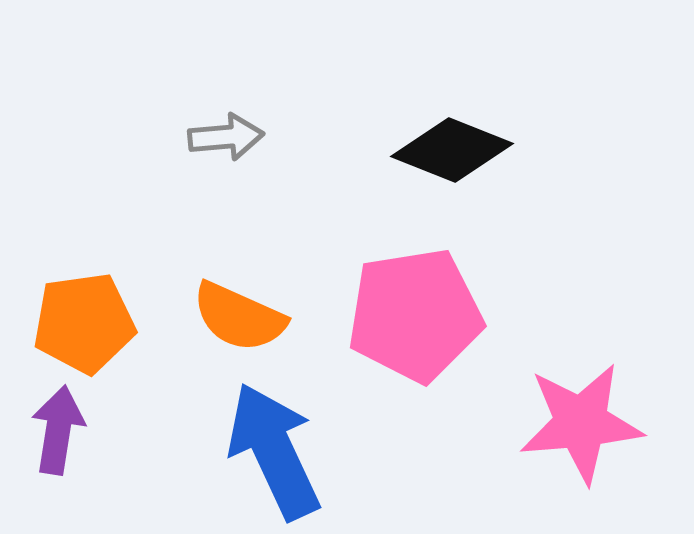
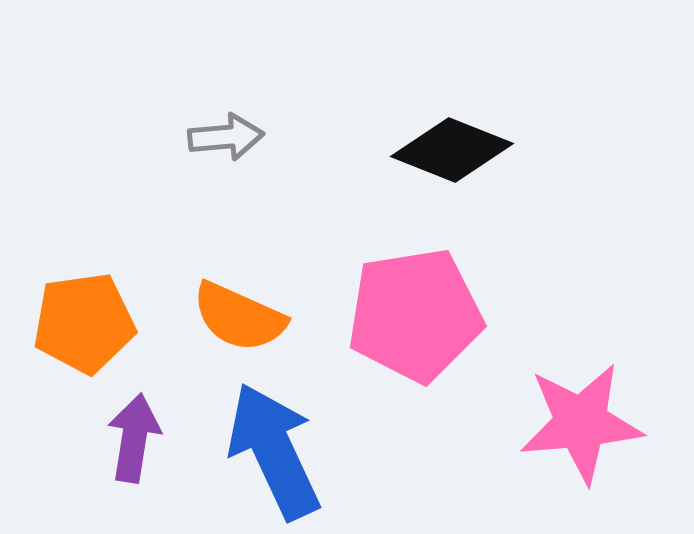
purple arrow: moved 76 px right, 8 px down
